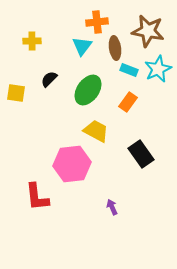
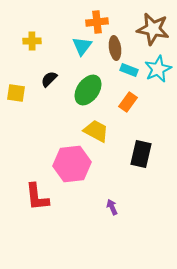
brown star: moved 5 px right, 2 px up
black rectangle: rotated 48 degrees clockwise
